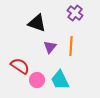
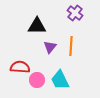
black triangle: moved 3 px down; rotated 18 degrees counterclockwise
red semicircle: moved 1 px down; rotated 30 degrees counterclockwise
